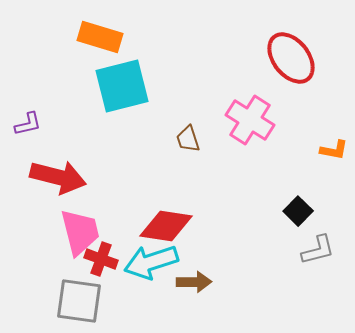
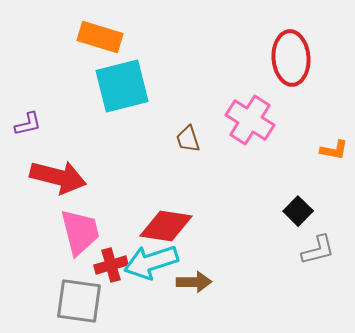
red ellipse: rotated 34 degrees clockwise
red cross: moved 10 px right, 6 px down; rotated 36 degrees counterclockwise
